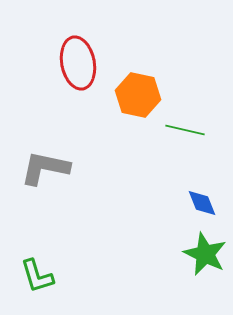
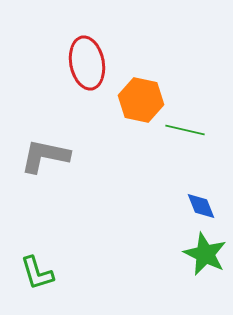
red ellipse: moved 9 px right
orange hexagon: moved 3 px right, 5 px down
gray L-shape: moved 12 px up
blue diamond: moved 1 px left, 3 px down
green L-shape: moved 3 px up
